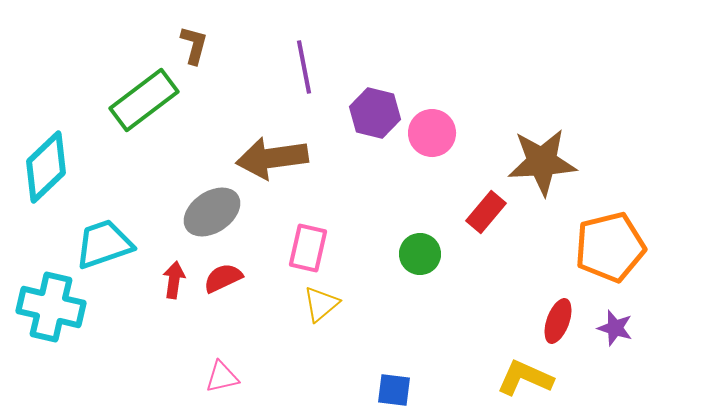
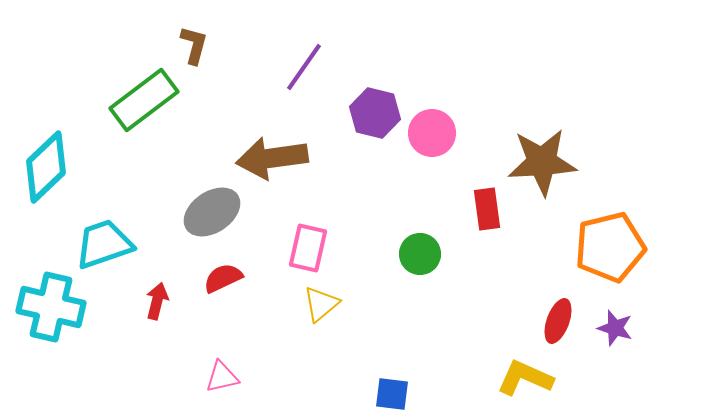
purple line: rotated 46 degrees clockwise
red rectangle: moved 1 px right, 3 px up; rotated 48 degrees counterclockwise
red arrow: moved 17 px left, 21 px down; rotated 6 degrees clockwise
blue square: moved 2 px left, 4 px down
